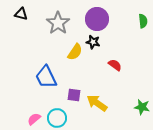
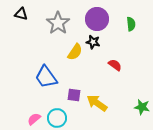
green semicircle: moved 12 px left, 3 px down
blue trapezoid: rotated 10 degrees counterclockwise
